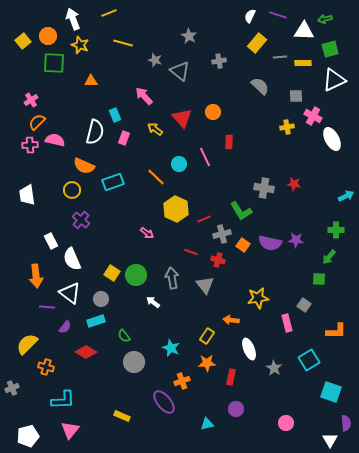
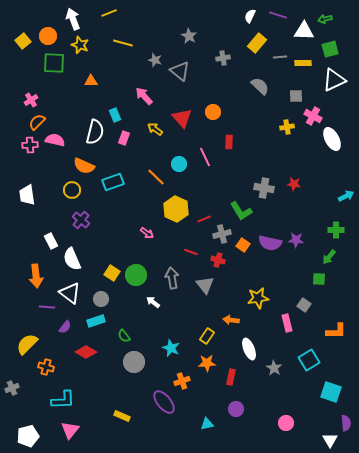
gray cross at (219, 61): moved 4 px right, 3 px up
